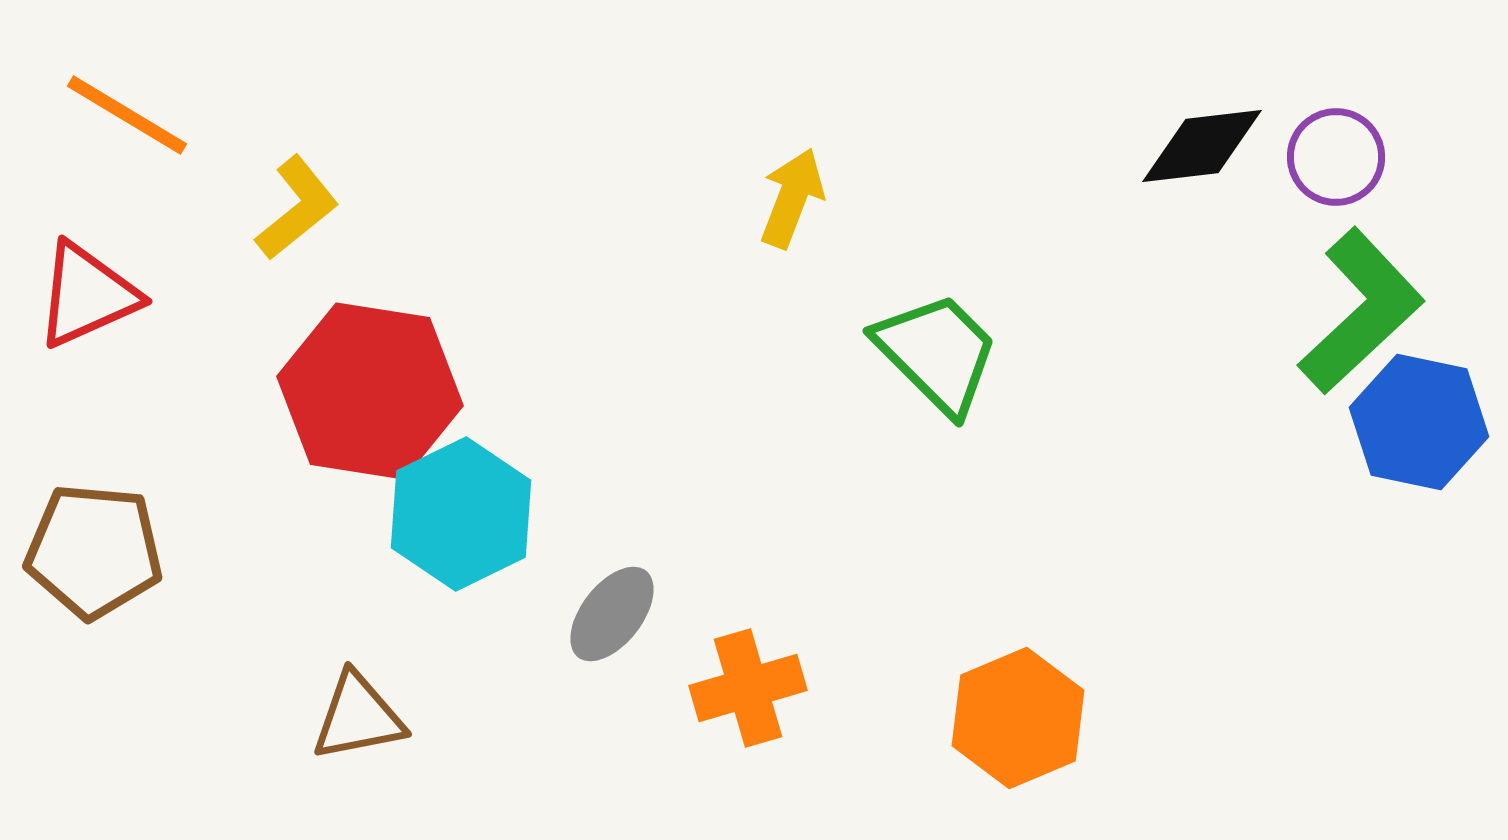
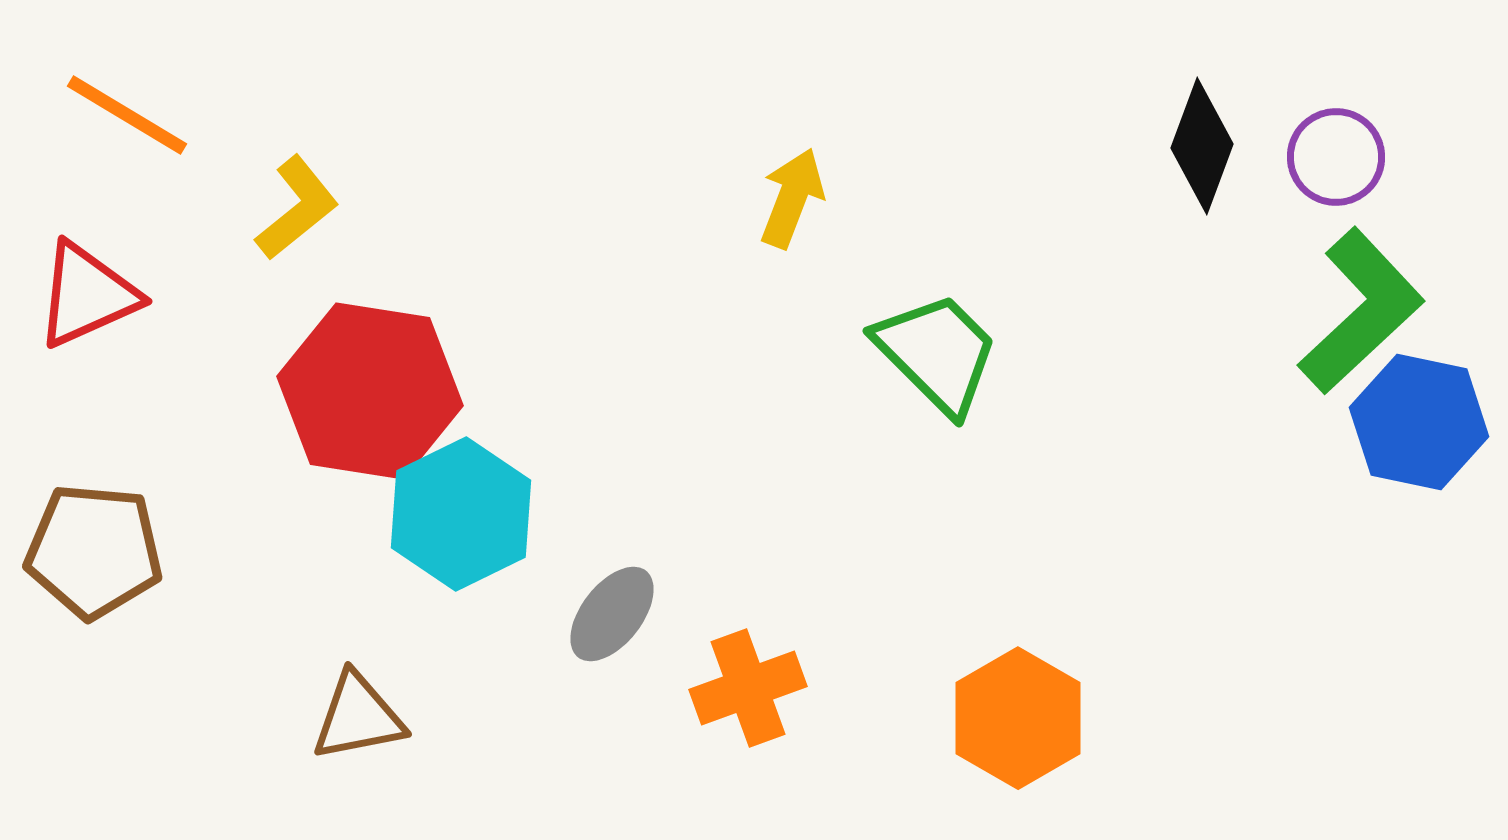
black diamond: rotated 63 degrees counterclockwise
orange cross: rotated 4 degrees counterclockwise
orange hexagon: rotated 7 degrees counterclockwise
